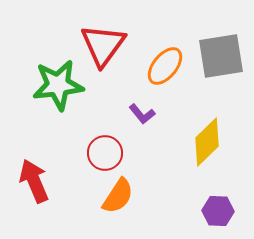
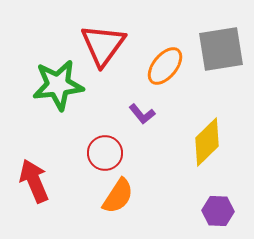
gray square: moved 7 px up
